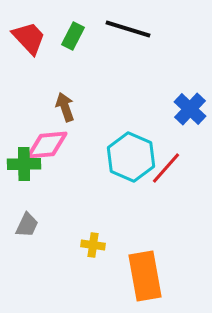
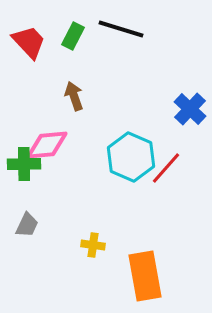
black line: moved 7 px left
red trapezoid: moved 4 px down
brown arrow: moved 9 px right, 11 px up
